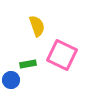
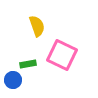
blue circle: moved 2 px right
